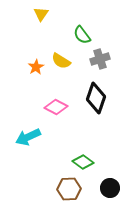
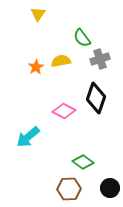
yellow triangle: moved 3 px left
green semicircle: moved 3 px down
yellow semicircle: rotated 138 degrees clockwise
pink diamond: moved 8 px right, 4 px down
cyan arrow: rotated 15 degrees counterclockwise
